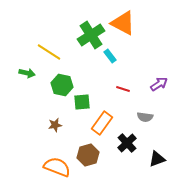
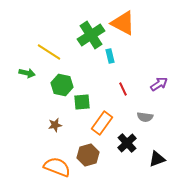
cyan rectangle: rotated 24 degrees clockwise
red line: rotated 48 degrees clockwise
